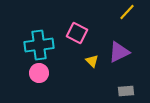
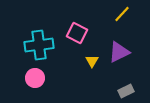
yellow line: moved 5 px left, 2 px down
yellow triangle: rotated 16 degrees clockwise
pink circle: moved 4 px left, 5 px down
gray rectangle: rotated 21 degrees counterclockwise
